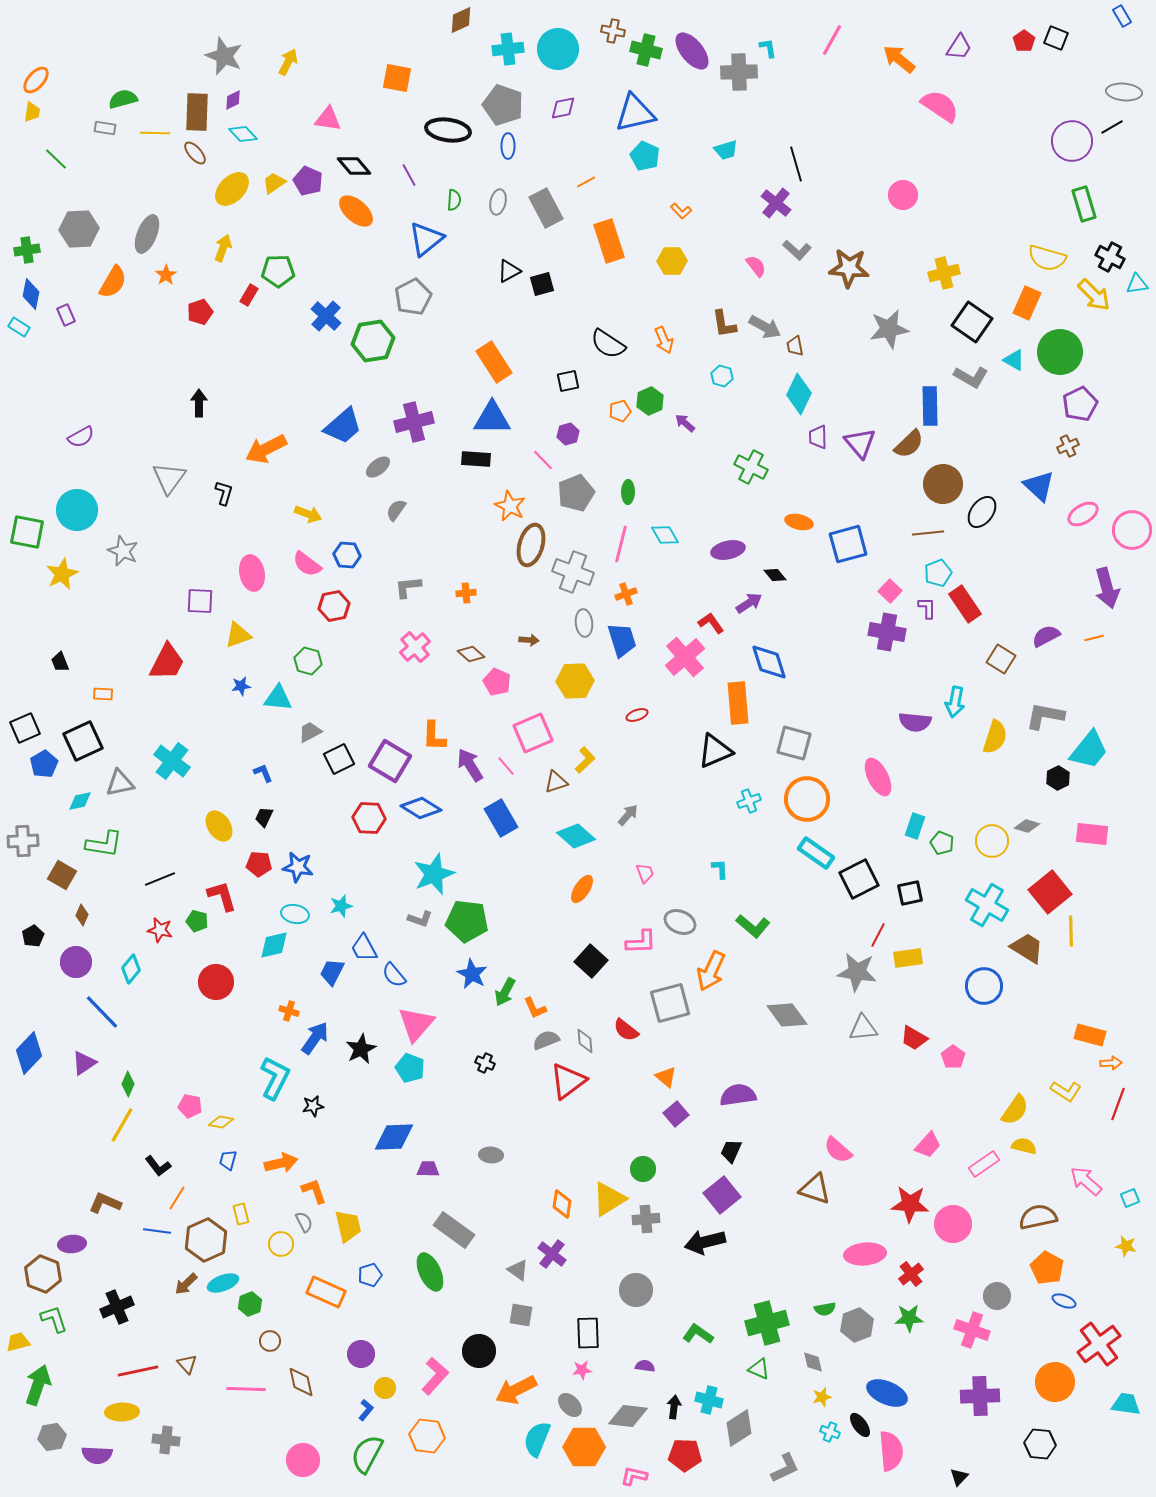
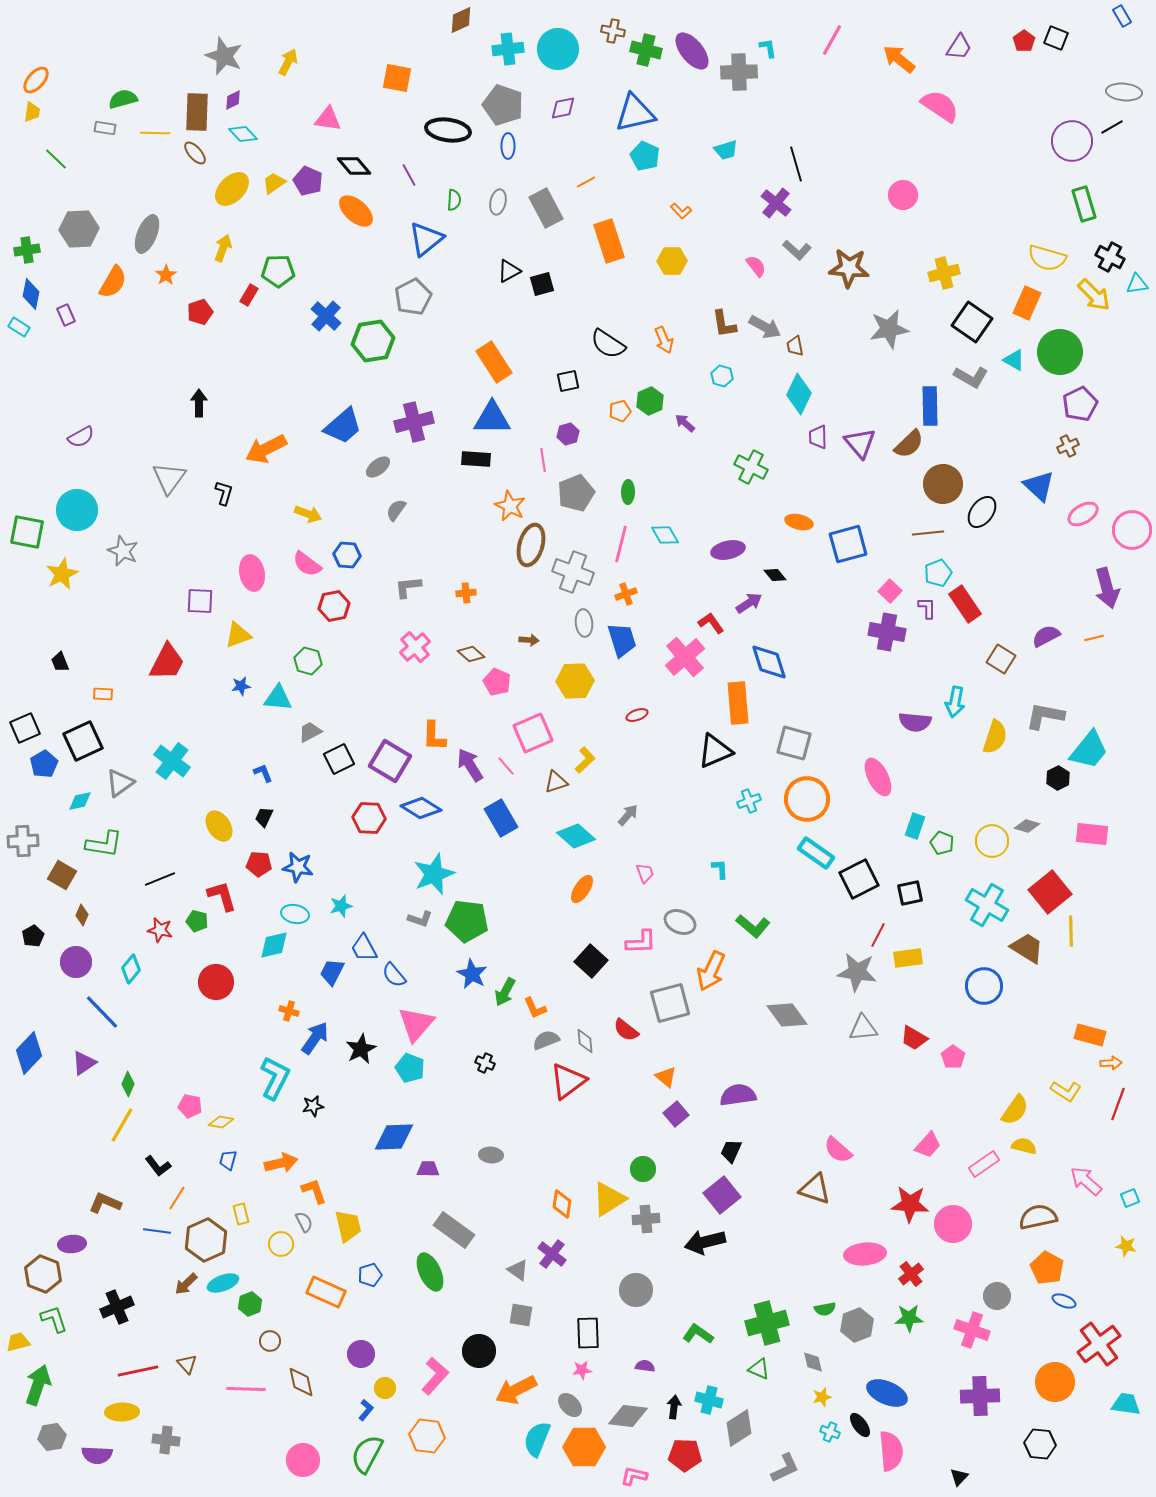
pink line at (543, 460): rotated 35 degrees clockwise
gray triangle at (120, 783): rotated 24 degrees counterclockwise
